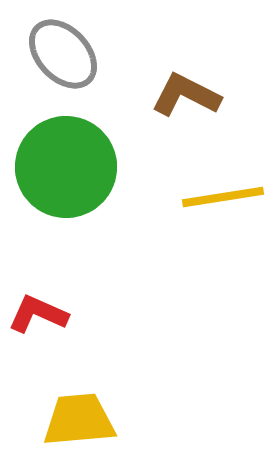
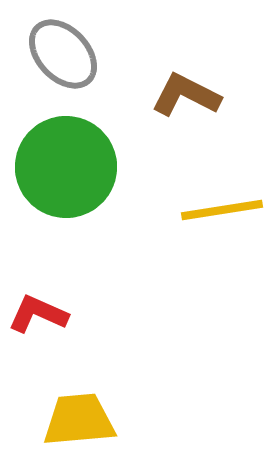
yellow line: moved 1 px left, 13 px down
